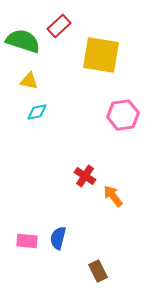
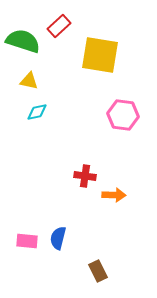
yellow square: moved 1 px left
pink hexagon: rotated 16 degrees clockwise
red cross: rotated 25 degrees counterclockwise
orange arrow: moved 1 px right, 1 px up; rotated 130 degrees clockwise
